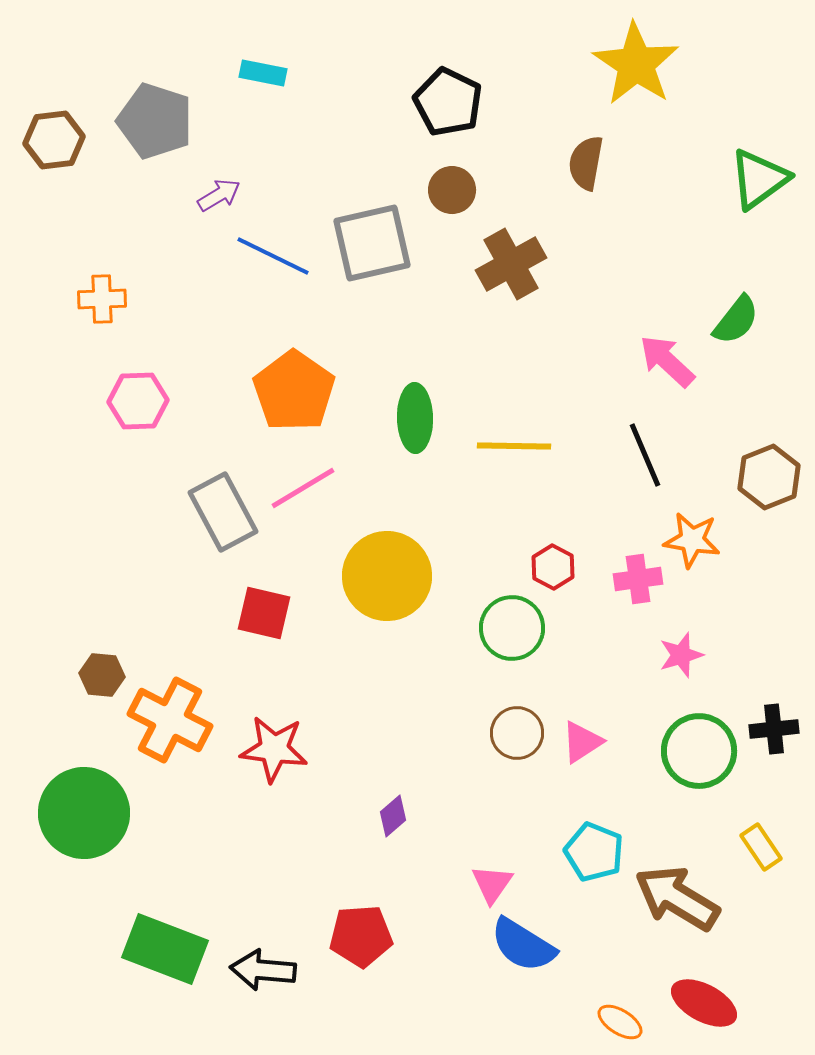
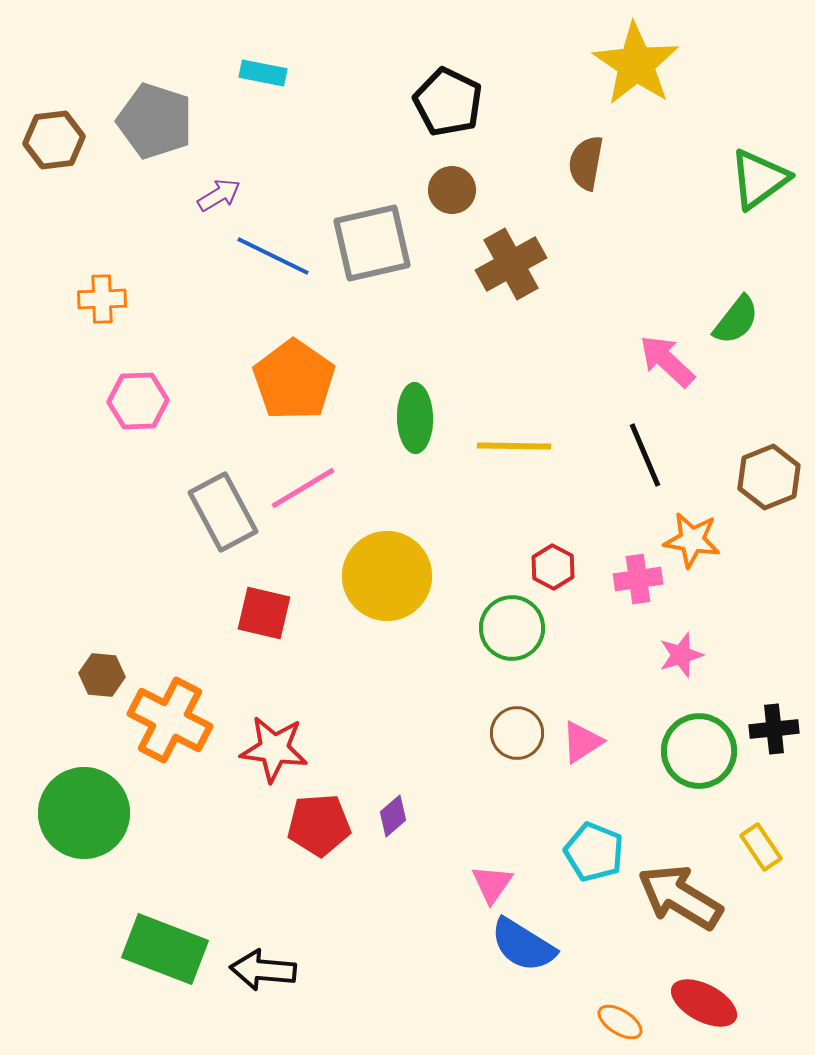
orange pentagon at (294, 391): moved 11 px up
brown arrow at (677, 898): moved 3 px right, 1 px up
red pentagon at (361, 936): moved 42 px left, 111 px up
